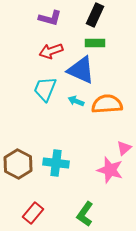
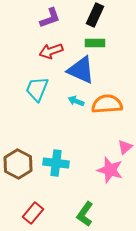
purple L-shape: rotated 35 degrees counterclockwise
cyan trapezoid: moved 8 px left
pink triangle: moved 1 px right, 1 px up
